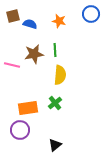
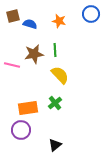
yellow semicircle: rotated 48 degrees counterclockwise
purple circle: moved 1 px right
